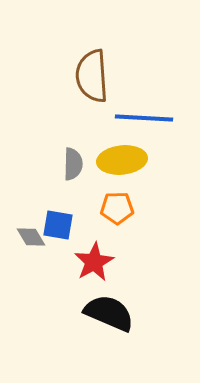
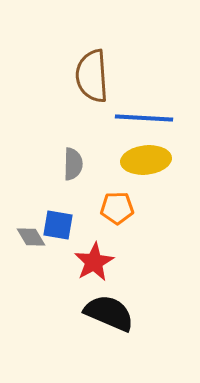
yellow ellipse: moved 24 px right
